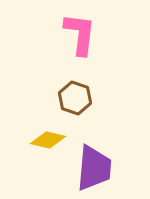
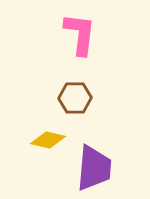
brown hexagon: rotated 20 degrees counterclockwise
